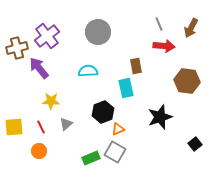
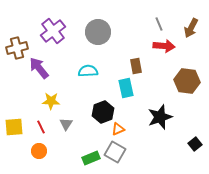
purple cross: moved 6 px right, 5 px up
gray triangle: rotated 16 degrees counterclockwise
